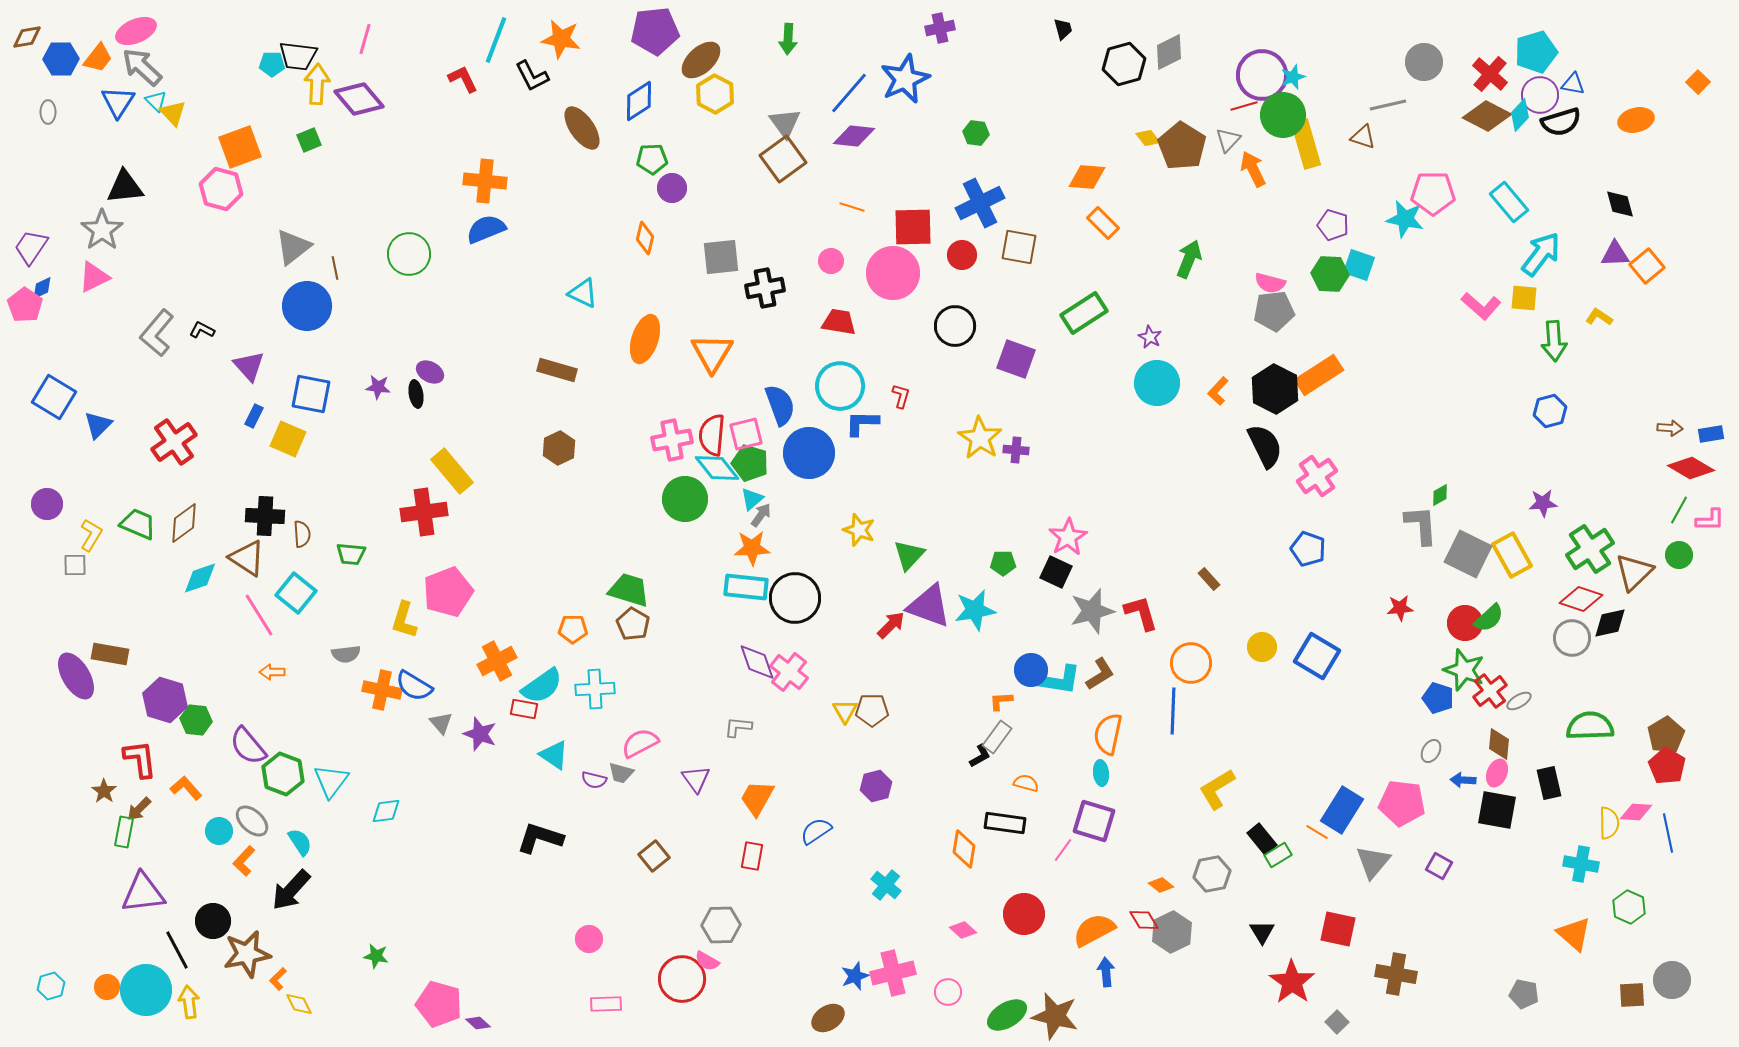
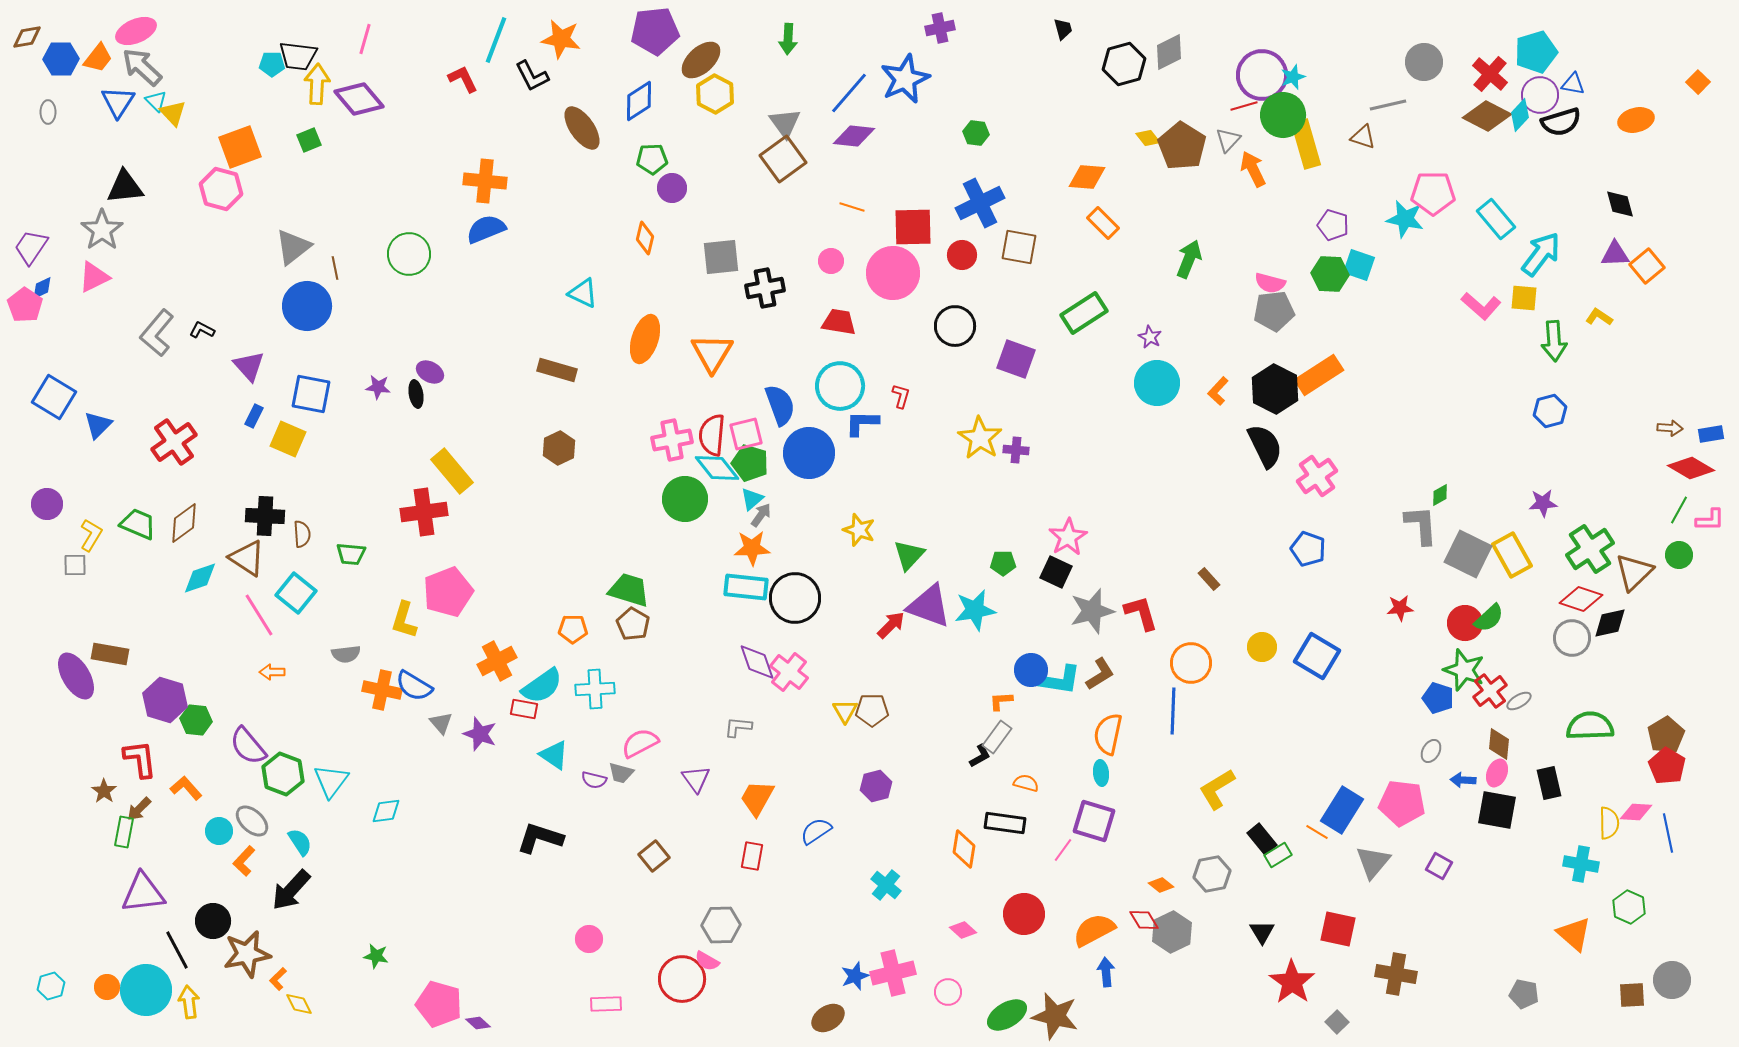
cyan rectangle at (1509, 202): moved 13 px left, 17 px down
